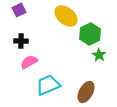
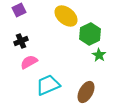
black cross: rotated 24 degrees counterclockwise
